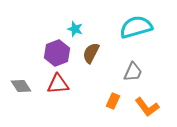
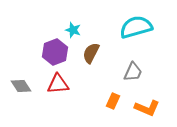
cyan star: moved 2 px left, 1 px down
purple hexagon: moved 2 px left, 1 px up
orange L-shape: moved 1 px down; rotated 30 degrees counterclockwise
